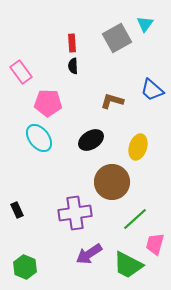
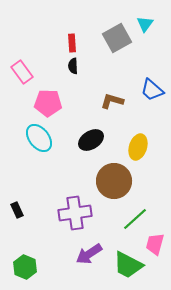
pink rectangle: moved 1 px right
brown circle: moved 2 px right, 1 px up
